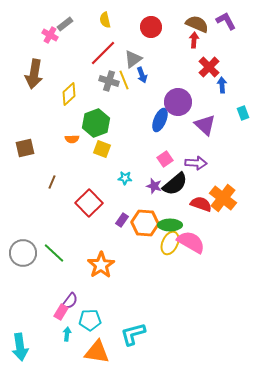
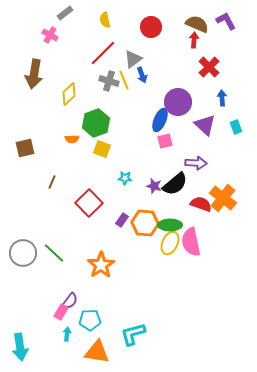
gray rectangle at (65, 24): moved 11 px up
blue arrow at (222, 85): moved 13 px down
cyan rectangle at (243, 113): moved 7 px left, 14 px down
pink square at (165, 159): moved 18 px up; rotated 21 degrees clockwise
pink semicircle at (191, 242): rotated 132 degrees counterclockwise
